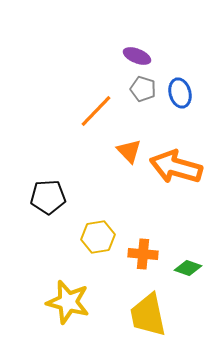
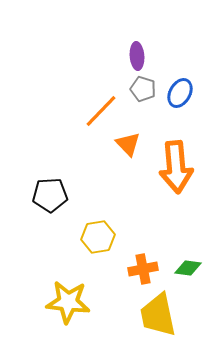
purple ellipse: rotated 64 degrees clockwise
blue ellipse: rotated 44 degrees clockwise
orange line: moved 5 px right
orange triangle: moved 1 px left, 7 px up
orange arrow: rotated 111 degrees counterclockwise
black pentagon: moved 2 px right, 2 px up
orange cross: moved 15 px down; rotated 16 degrees counterclockwise
green diamond: rotated 12 degrees counterclockwise
yellow star: rotated 9 degrees counterclockwise
yellow trapezoid: moved 10 px right
